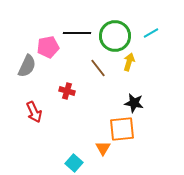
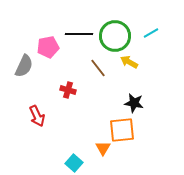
black line: moved 2 px right, 1 px down
yellow arrow: rotated 78 degrees counterclockwise
gray semicircle: moved 3 px left
red cross: moved 1 px right, 1 px up
red arrow: moved 3 px right, 4 px down
orange square: moved 1 px down
